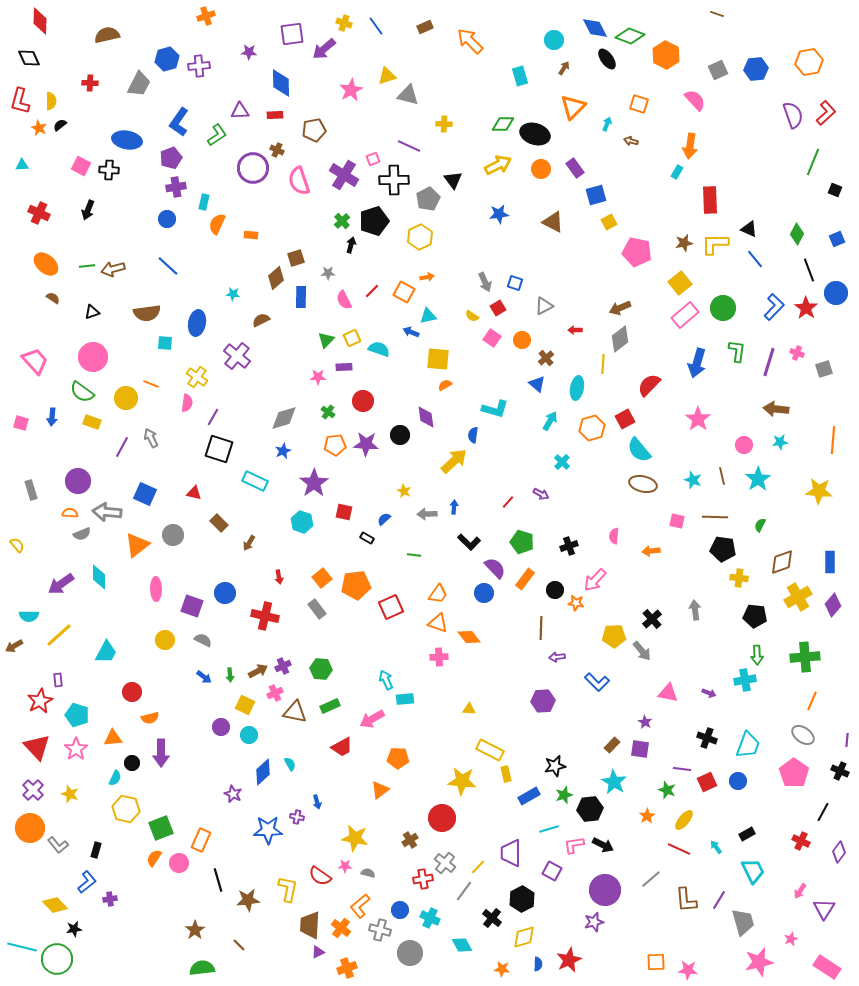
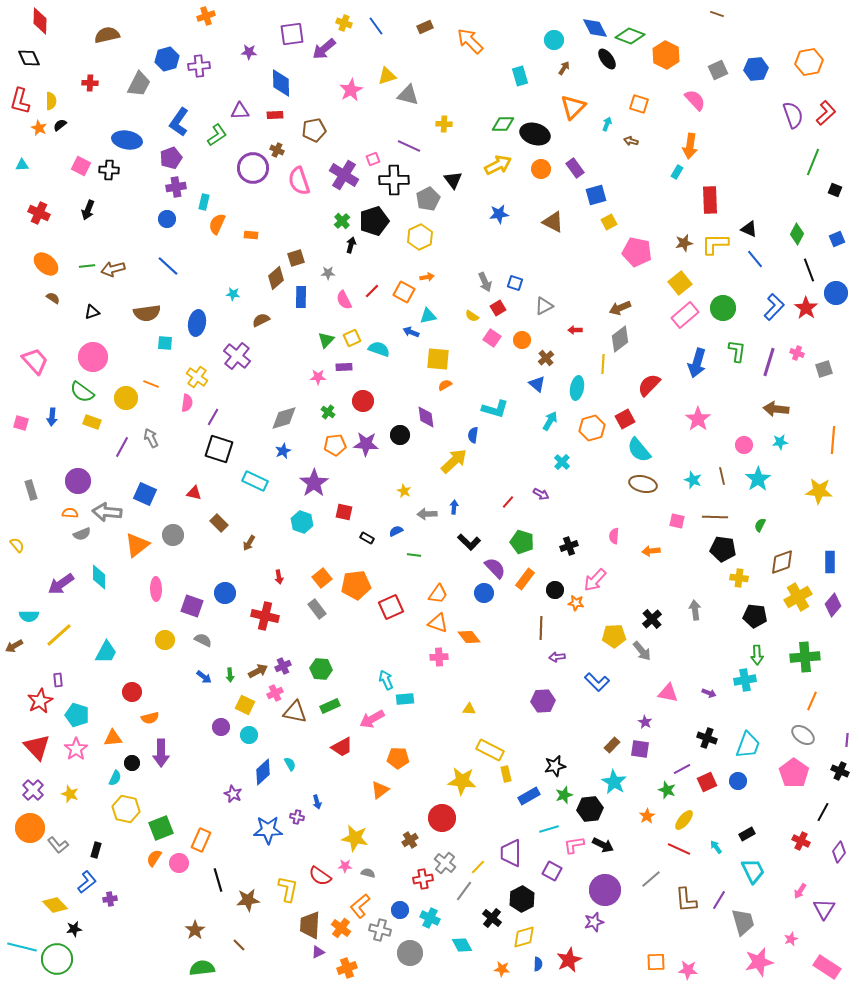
blue semicircle at (384, 519): moved 12 px right, 12 px down; rotated 16 degrees clockwise
purple line at (682, 769): rotated 36 degrees counterclockwise
